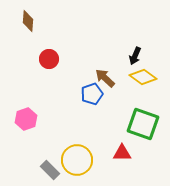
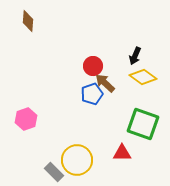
red circle: moved 44 px right, 7 px down
brown arrow: moved 5 px down
gray rectangle: moved 4 px right, 2 px down
